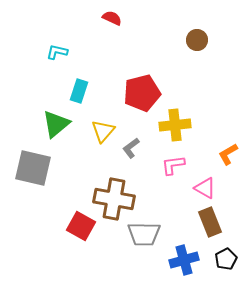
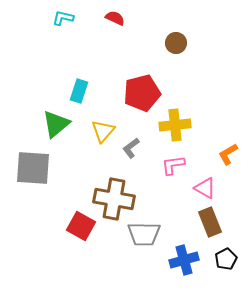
red semicircle: moved 3 px right
brown circle: moved 21 px left, 3 px down
cyan L-shape: moved 6 px right, 34 px up
gray square: rotated 9 degrees counterclockwise
